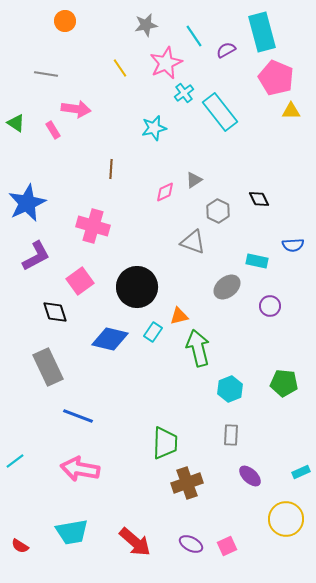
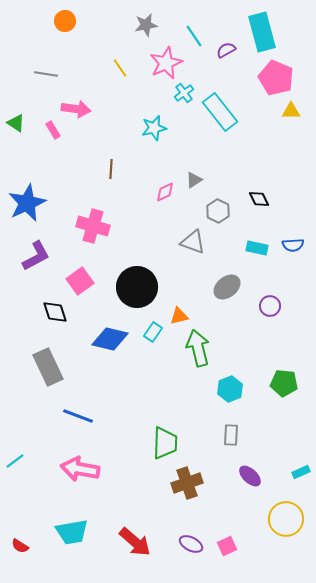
cyan rectangle at (257, 261): moved 13 px up
